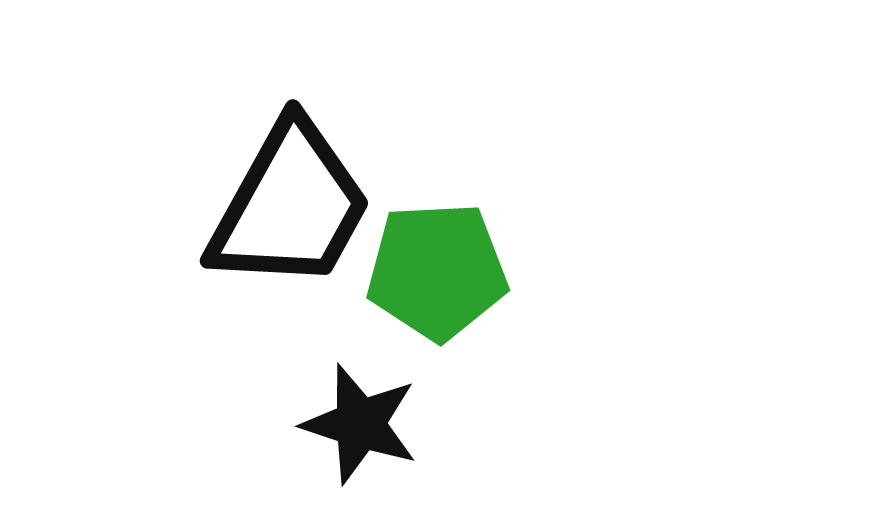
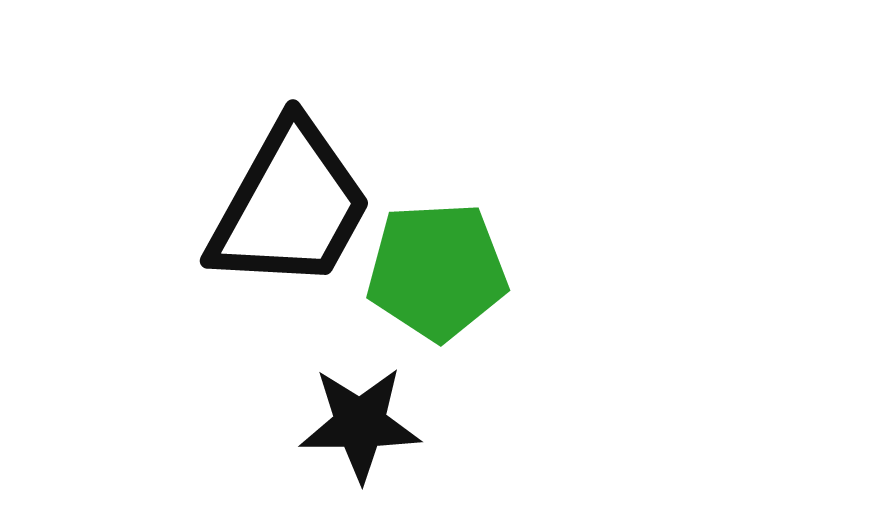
black star: rotated 18 degrees counterclockwise
